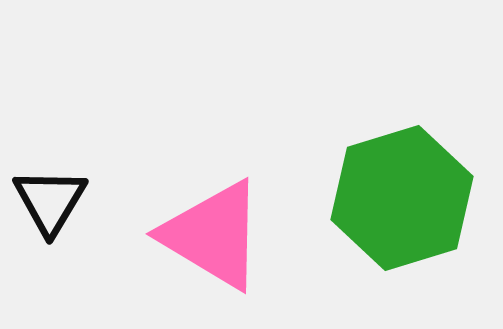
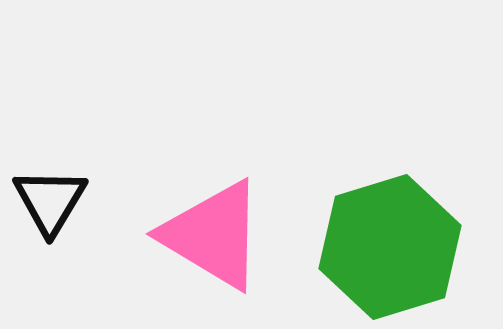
green hexagon: moved 12 px left, 49 px down
